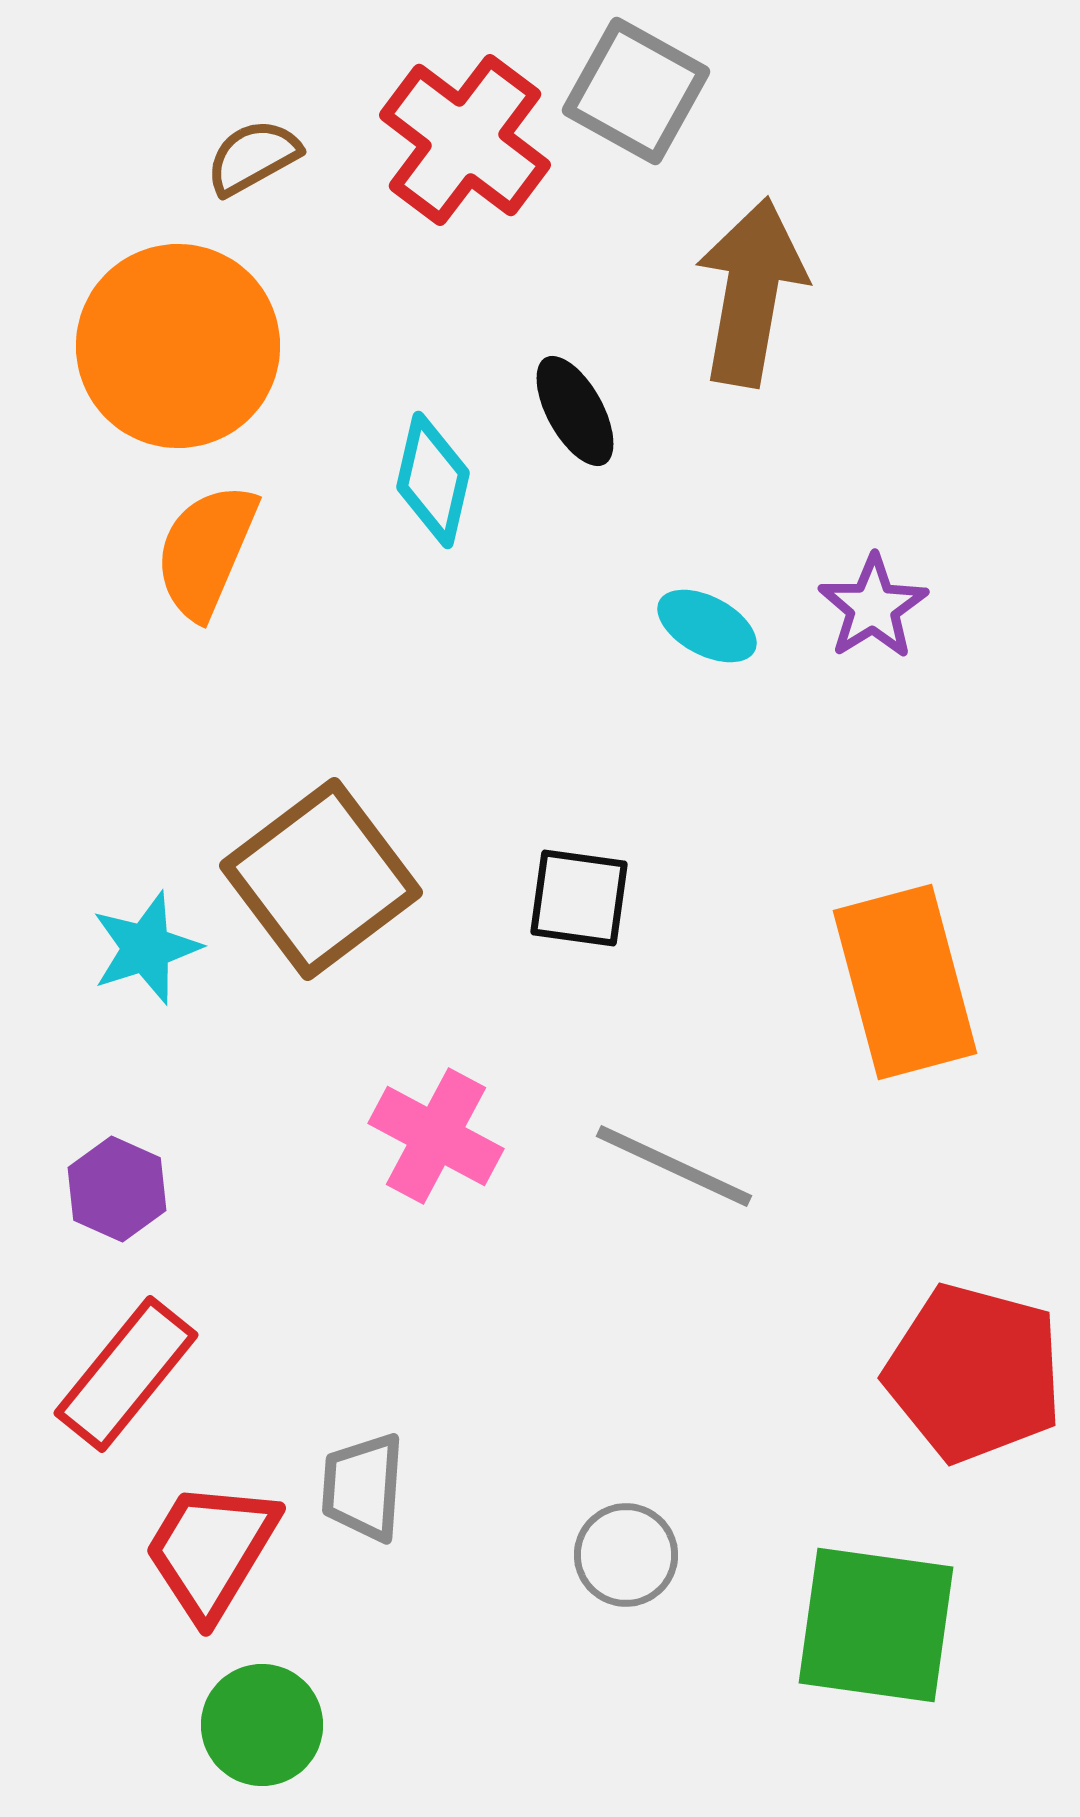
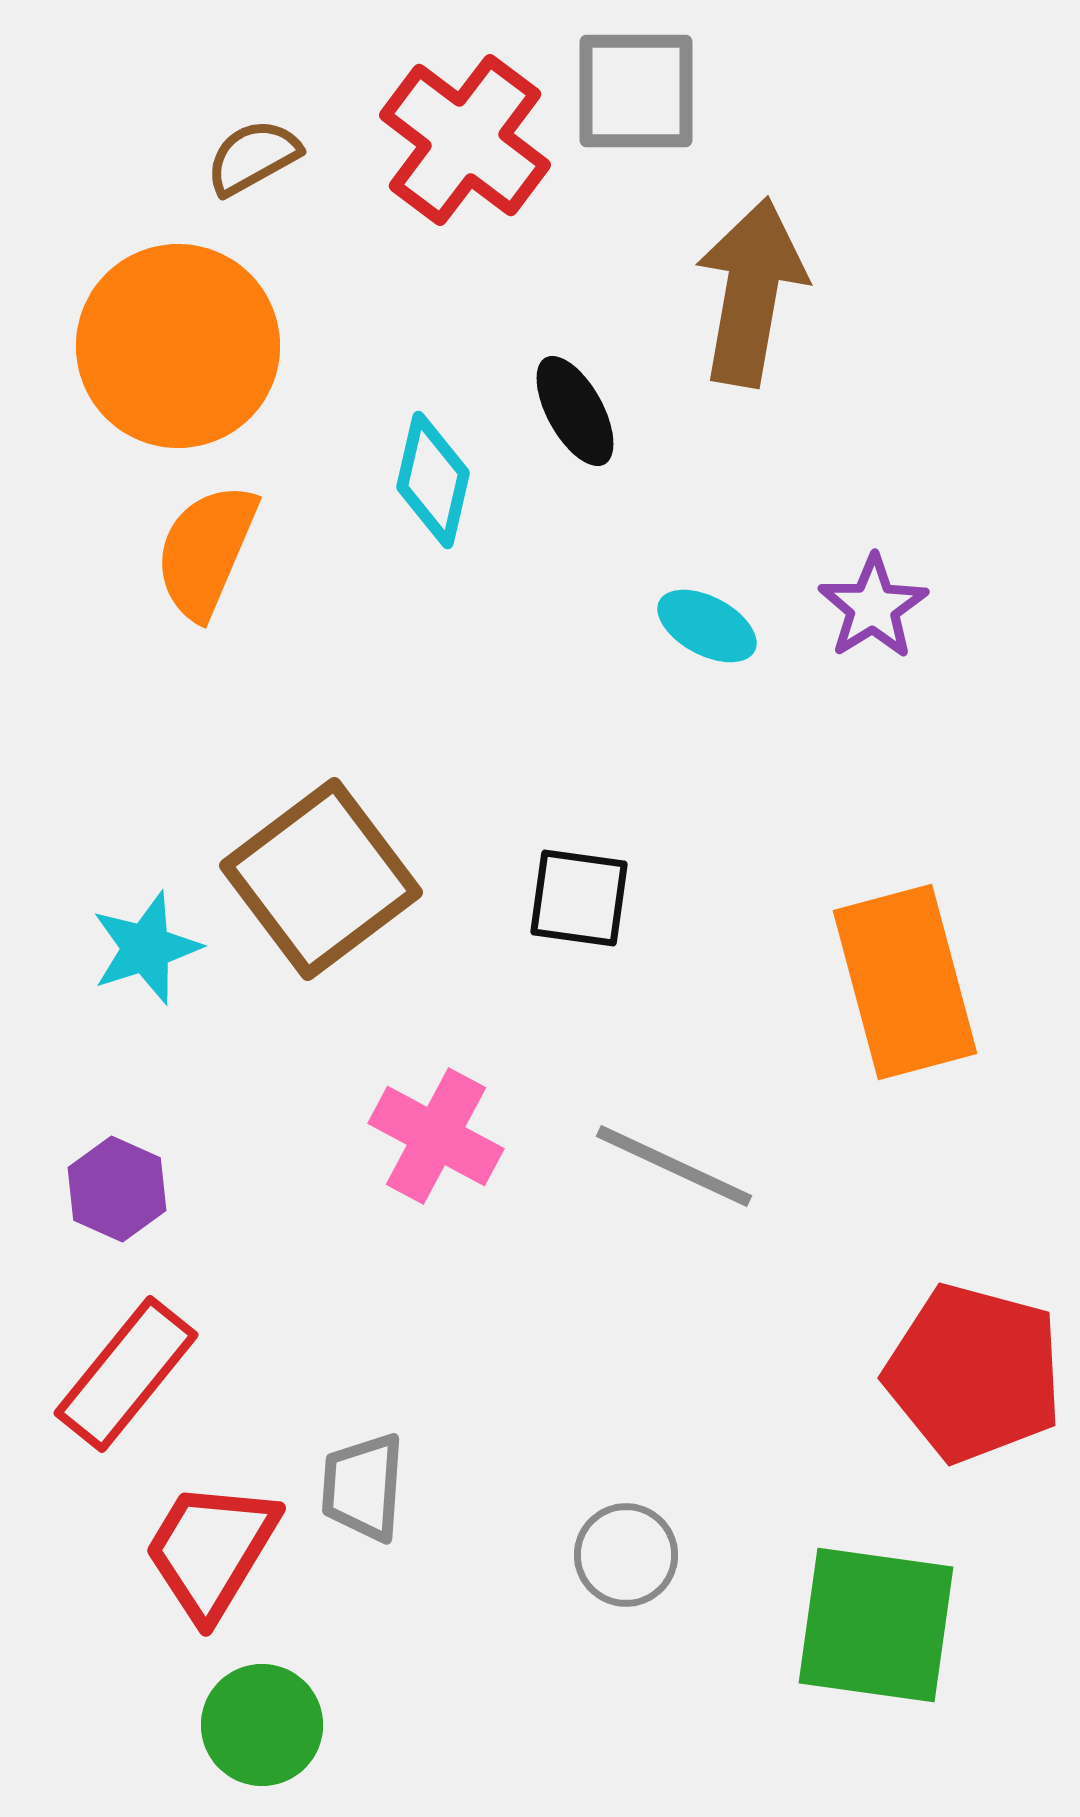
gray square: rotated 29 degrees counterclockwise
